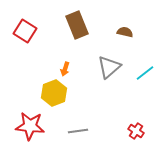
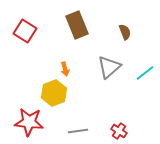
brown semicircle: rotated 56 degrees clockwise
orange arrow: rotated 32 degrees counterclockwise
red star: moved 1 px left, 4 px up
red cross: moved 17 px left
